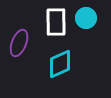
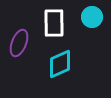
cyan circle: moved 6 px right, 1 px up
white rectangle: moved 2 px left, 1 px down
